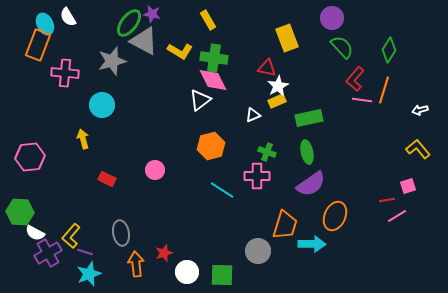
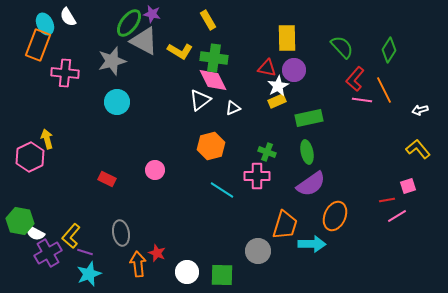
purple circle at (332, 18): moved 38 px left, 52 px down
yellow rectangle at (287, 38): rotated 20 degrees clockwise
orange line at (384, 90): rotated 44 degrees counterclockwise
cyan circle at (102, 105): moved 15 px right, 3 px up
white triangle at (253, 115): moved 20 px left, 7 px up
yellow arrow at (83, 139): moved 36 px left
pink hexagon at (30, 157): rotated 20 degrees counterclockwise
green hexagon at (20, 212): moved 9 px down; rotated 8 degrees clockwise
red star at (164, 253): moved 7 px left; rotated 30 degrees counterclockwise
orange arrow at (136, 264): moved 2 px right
